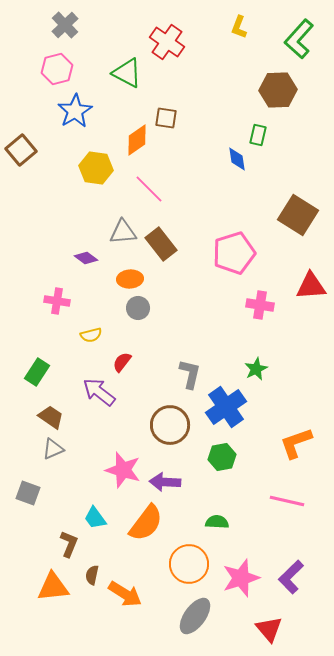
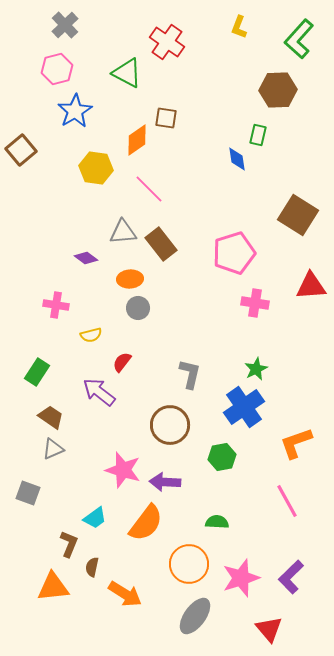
pink cross at (57, 301): moved 1 px left, 4 px down
pink cross at (260, 305): moved 5 px left, 2 px up
blue cross at (226, 407): moved 18 px right
pink line at (287, 501): rotated 48 degrees clockwise
cyan trapezoid at (95, 518): rotated 90 degrees counterclockwise
brown semicircle at (92, 575): moved 8 px up
